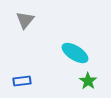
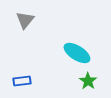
cyan ellipse: moved 2 px right
